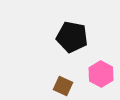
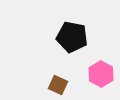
brown square: moved 5 px left, 1 px up
